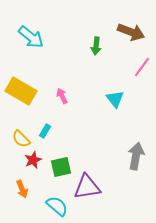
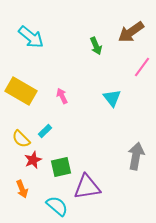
brown arrow: rotated 124 degrees clockwise
green arrow: rotated 30 degrees counterclockwise
cyan triangle: moved 3 px left, 1 px up
cyan rectangle: rotated 16 degrees clockwise
